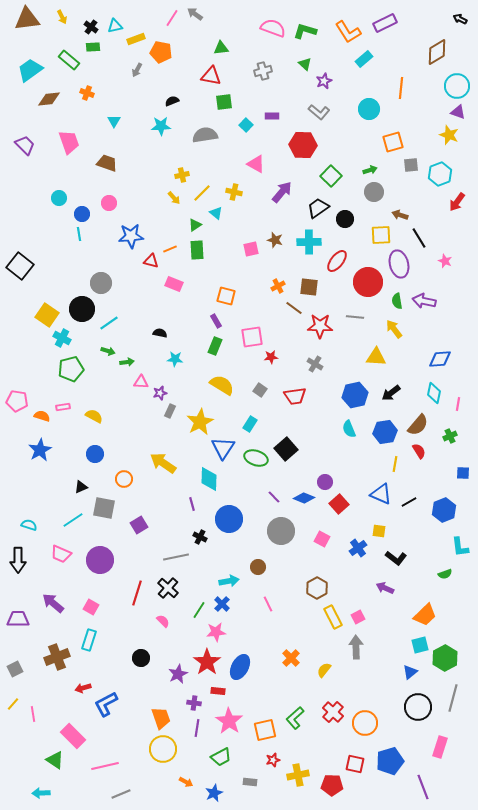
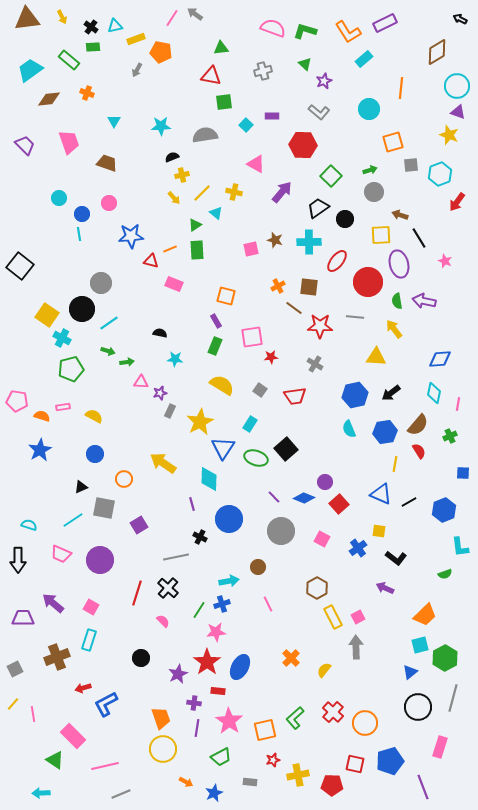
black semicircle at (172, 101): moved 56 px down
blue cross at (222, 604): rotated 28 degrees clockwise
purple trapezoid at (18, 619): moved 5 px right, 1 px up
